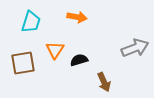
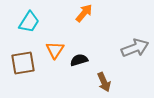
orange arrow: moved 7 px right, 4 px up; rotated 60 degrees counterclockwise
cyan trapezoid: moved 2 px left; rotated 15 degrees clockwise
